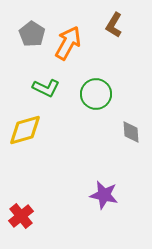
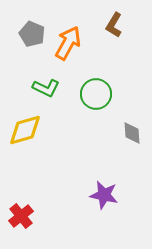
gray pentagon: rotated 10 degrees counterclockwise
gray diamond: moved 1 px right, 1 px down
